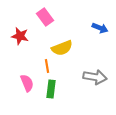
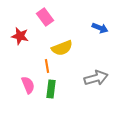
gray arrow: moved 1 px right, 1 px down; rotated 25 degrees counterclockwise
pink semicircle: moved 1 px right, 2 px down
